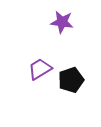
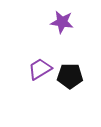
black pentagon: moved 1 px left, 4 px up; rotated 20 degrees clockwise
